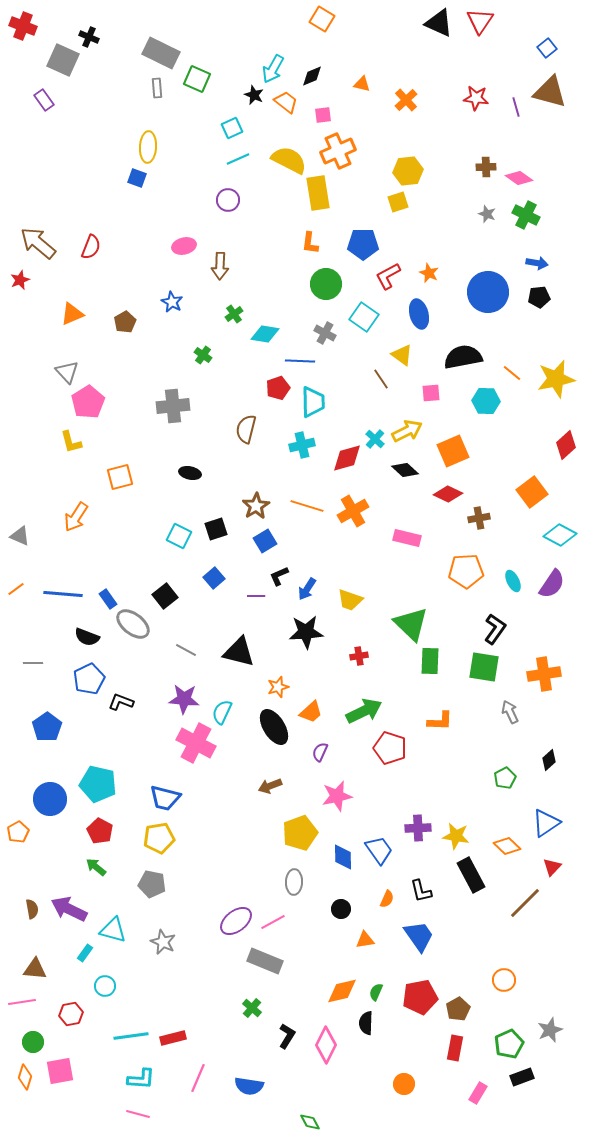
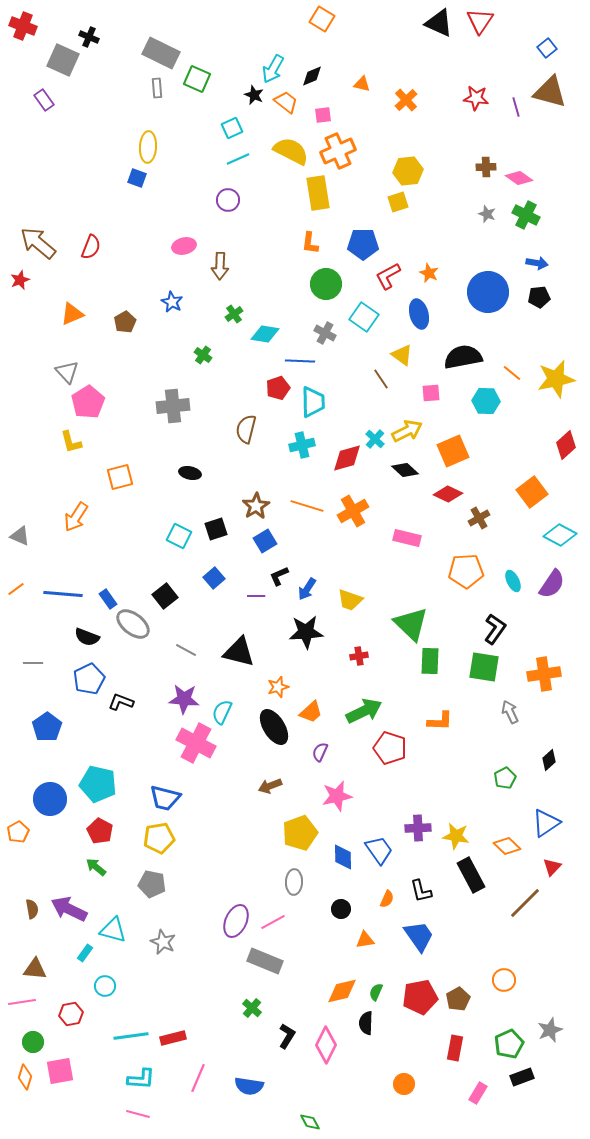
yellow semicircle at (289, 160): moved 2 px right, 9 px up
brown cross at (479, 518): rotated 20 degrees counterclockwise
purple ellipse at (236, 921): rotated 28 degrees counterclockwise
brown pentagon at (458, 1009): moved 10 px up
